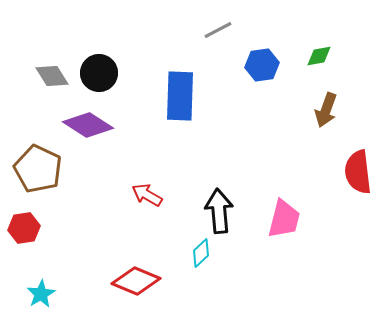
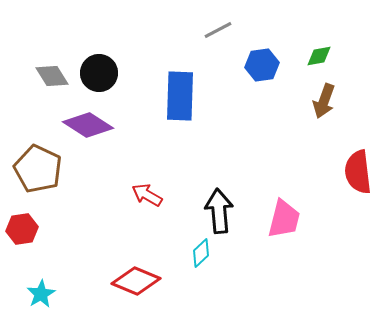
brown arrow: moved 2 px left, 9 px up
red hexagon: moved 2 px left, 1 px down
